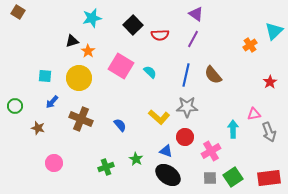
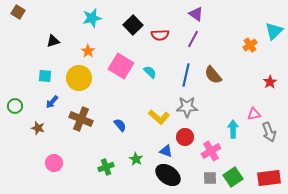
black triangle: moved 19 px left
